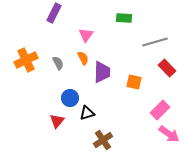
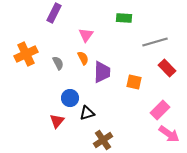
orange cross: moved 6 px up
